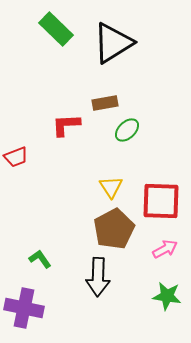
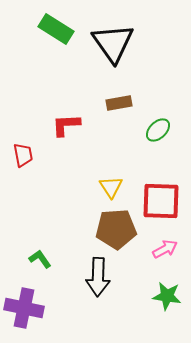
green rectangle: rotated 12 degrees counterclockwise
black triangle: rotated 33 degrees counterclockwise
brown rectangle: moved 14 px right
green ellipse: moved 31 px right
red trapezoid: moved 7 px right, 2 px up; rotated 80 degrees counterclockwise
brown pentagon: moved 2 px right; rotated 24 degrees clockwise
